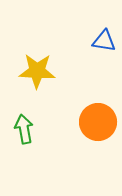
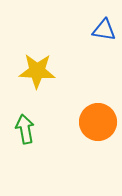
blue triangle: moved 11 px up
green arrow: moved 1 px right
